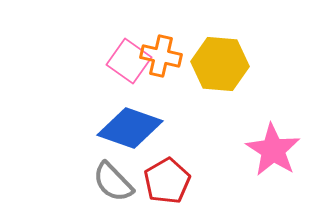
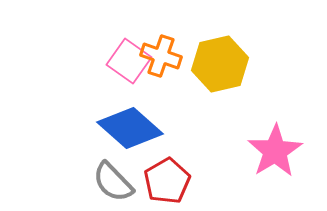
orange cross: rotated 6 degrees clockwise
yellow hexagon: rotated 18 degrees counterclockwise
blue diamond: rotated 22 degrees clockwise
pink star: moved 2 px right, 1 px down; rotated 8 degrees clockwise
